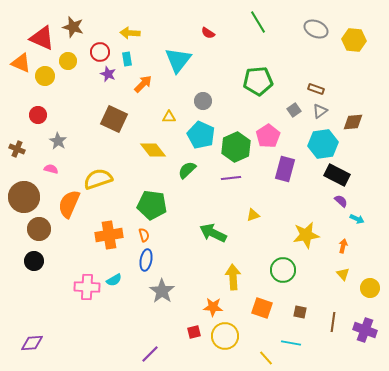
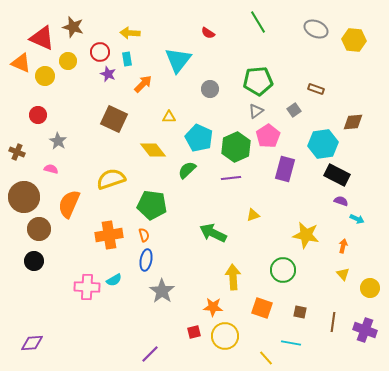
gray circle at (203, 101): moved 7 px right, 12 px up
gray triangle at (320, 111): moved 64 px left
cyan pentagon at (201, 135): moved 2 px left, 3 px down
brown cross at (17, 149): moved 3 px down
yellow semicircle at (98, 179): moved 13 px right
purple semicircle at (341, 201): rotated 24 degrees counterclockwise
yellow star at (306, 235): rotated 20 degrees clockwise
